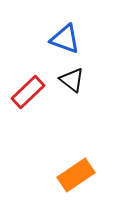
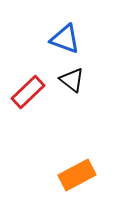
orange rectangle: moved 1 px right; rotated 6 degrees clockwise
